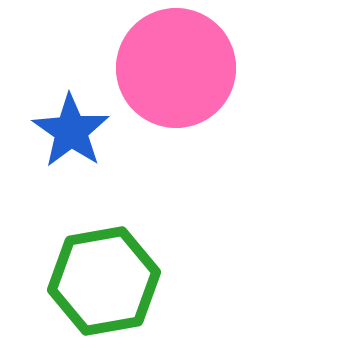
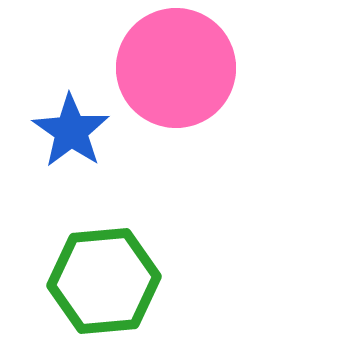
green hexagon: rotated 5 degrees clockwise
